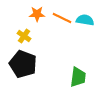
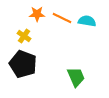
cyan semicircle: moved 2 px right, 1 px down
green trapezoid: moved 2 px left; rotated 30 degrees counterclockwise
